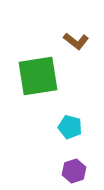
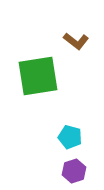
cyan pentagon: moved 10 px down
